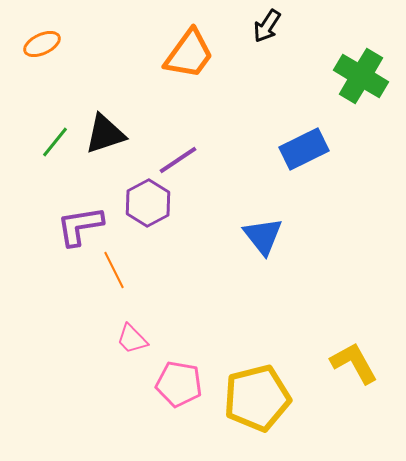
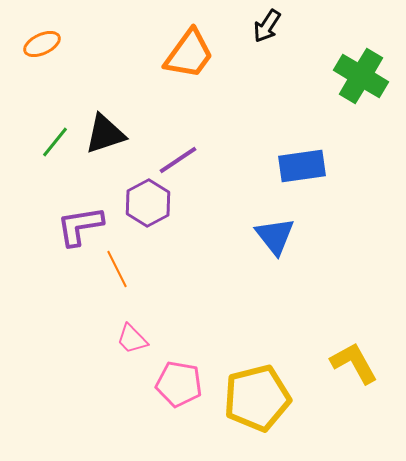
blue rectangle: moved 2 px left, 17 px down; rotated 18 degrees clockwise
blue triangle: moved 12 px right
orange line: moved 3 px right, 1 px up
